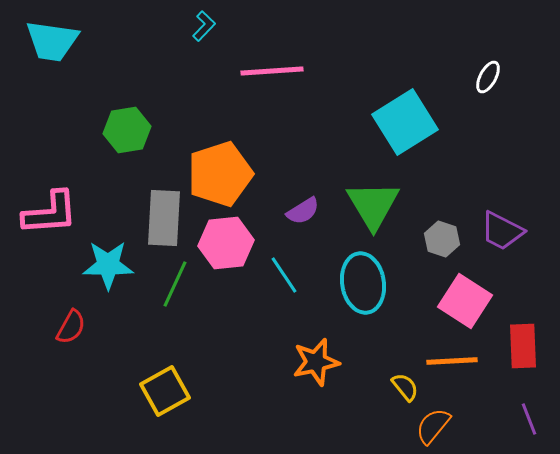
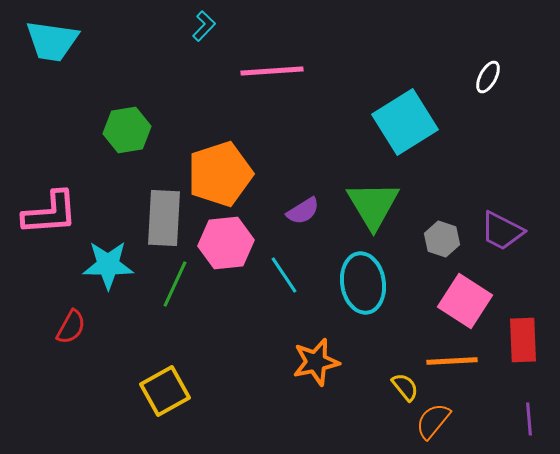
red rectangle: moved 6 px up
purple line: rotated 16 degrees clockwise
orange semicircle: moved 5 px up
